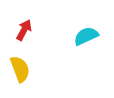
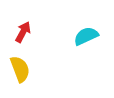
red arrow: moved 1 px left, 2 px down
